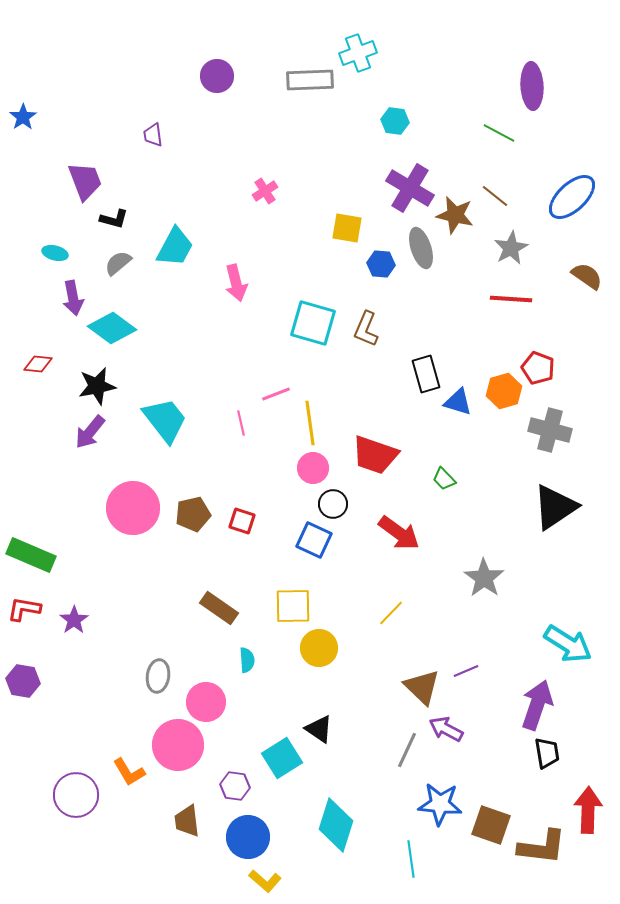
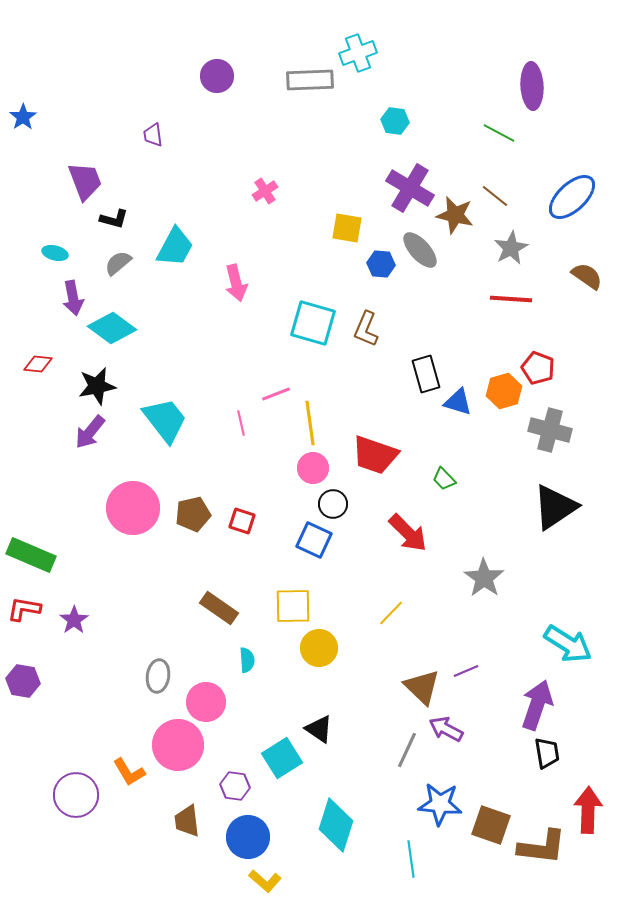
gray ellipse at (421, 248): moved 1 px left, 2 px down; rotated 24 degrees counterclockwise
red arrow at (399, 533): moved 9 px right; rotated 9 degrees clockwise
